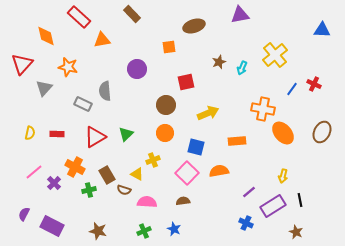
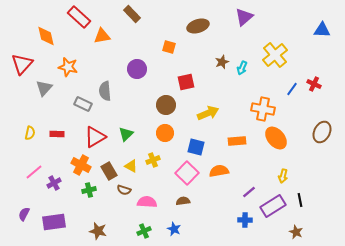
purple triangle at (240, 15): moved 4 px right, 2 px down; rotated 30 degrees counterclockwise
brown ellipse at (194, 26): moved 4 px right
orange triangle at (102, 40): moved 4 px up
orange square at (169, 47): rotated 24 degrees clockwise
brown star at (219, 62): moved 3 px right
orange ellipse at (283, 133): moved 7 px left, 5 px down
orange cross at (75, 167): moved 6 px right, 2 px up
yellow triangle at (137, 174): moved 6 px left, 8 px up
brown rectangle at (107, 175): moved 2 px right, 4 px up
purple cross at (54, 183): rotated 16 degrees clockwise
blue cross at (246, 223): moved 1 px left, 3 px up; rotated 24 degrees counterclockwise
purple rectangle at (52, 226): moved 2 px right, 4 px up; rotated 35 degrees counterclockwise
